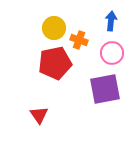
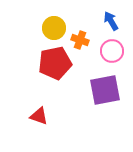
blue arrow: rotated 36 degrees counterclockwise
orange cross: moved 1 px right
pink circle: moved 2 px up
purple square: moved 1 px down
red triangle: moved 1 px down; rotated 36 degrees counterclockwise
